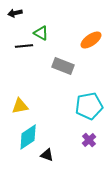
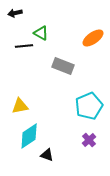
orange ellipse: moved 2 px right, 2 px up
cyan pentagon: rotated 12 degrees counterclockwise
cyan diamond: moved 1 px right, 1 px up
